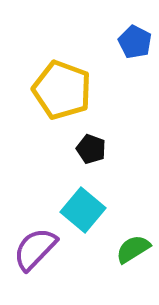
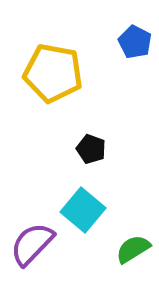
yellow pentagon: moved 9 px left, 17 px up; rotated 10 degrees counterclockwise
purple semicircle: moved 3 px left, 5 px up
